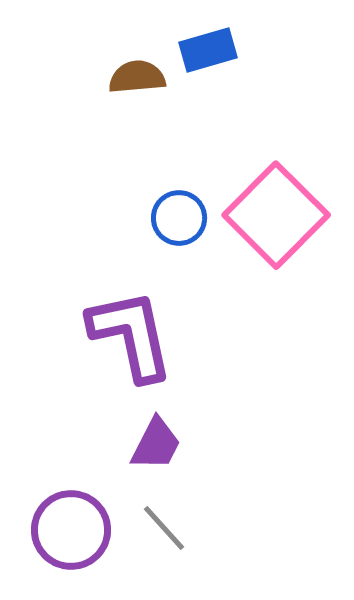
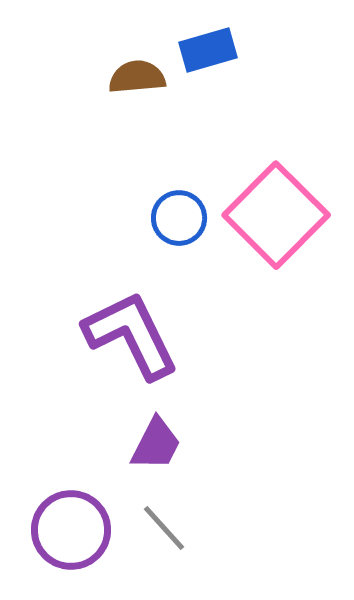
purple L-shape: rotated 14 degrees counterclockwise
